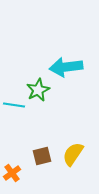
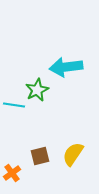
green star: moved 1 px left
brown square: moved 2 px left
